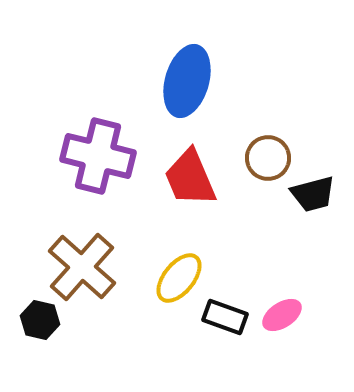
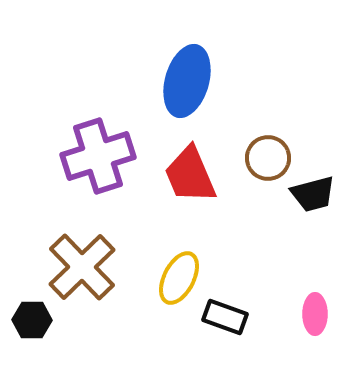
purple cross: rotated 32 degrees counterclockwise
red trapezoid: moved 3 px up
brown cross: rotated 4 degrees clockwise
yellow ellipse: rotated 12 degrees counterclockwise
pink ellipse: moved 33 px right, 1 px up; rotated 57 degrees counterclockwise
black hexagon: moved 8 px left; rotated 12 degrees counterclockwise
